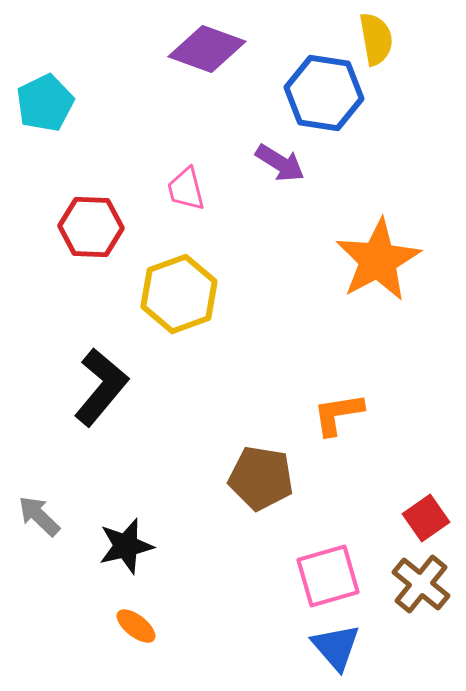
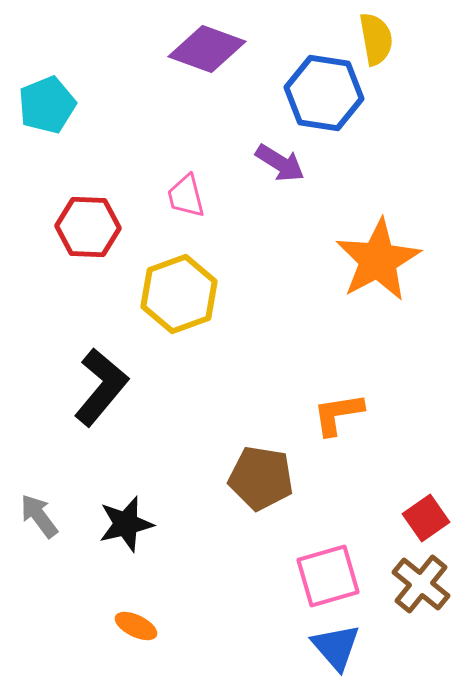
cyan pentagon: moved 2 px right, 2 px down; rotated 4 degrees clockwise
pink trapezoid: moved 7 px down
red hexagon: moved 3 px left
gray arrow: rotated 9 degrees clockwise
black star: moved 22 px up
orange ellipse: rotated 12 degrees counterclockwise
